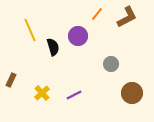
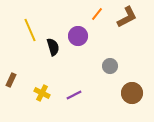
gray circle: moved 1 px left, 2 px down
yellow cross: rotated 21 degrees counterclockwise
